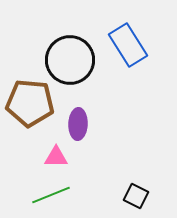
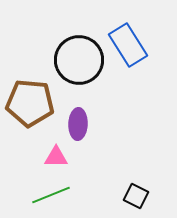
black circle: moved 9 px right
